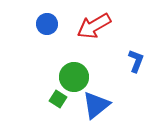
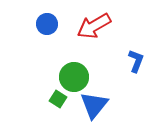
blue triangle: moved 2 px left; rotated 12 degrees counterclockwise
